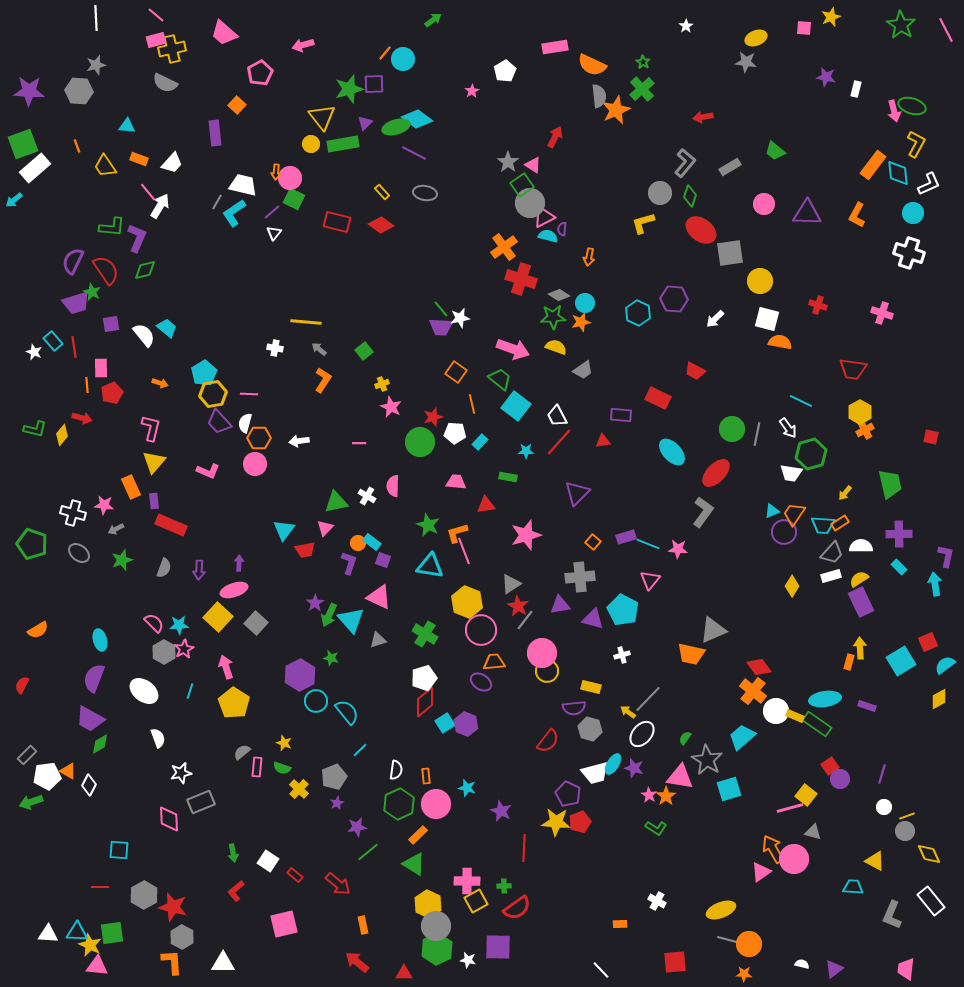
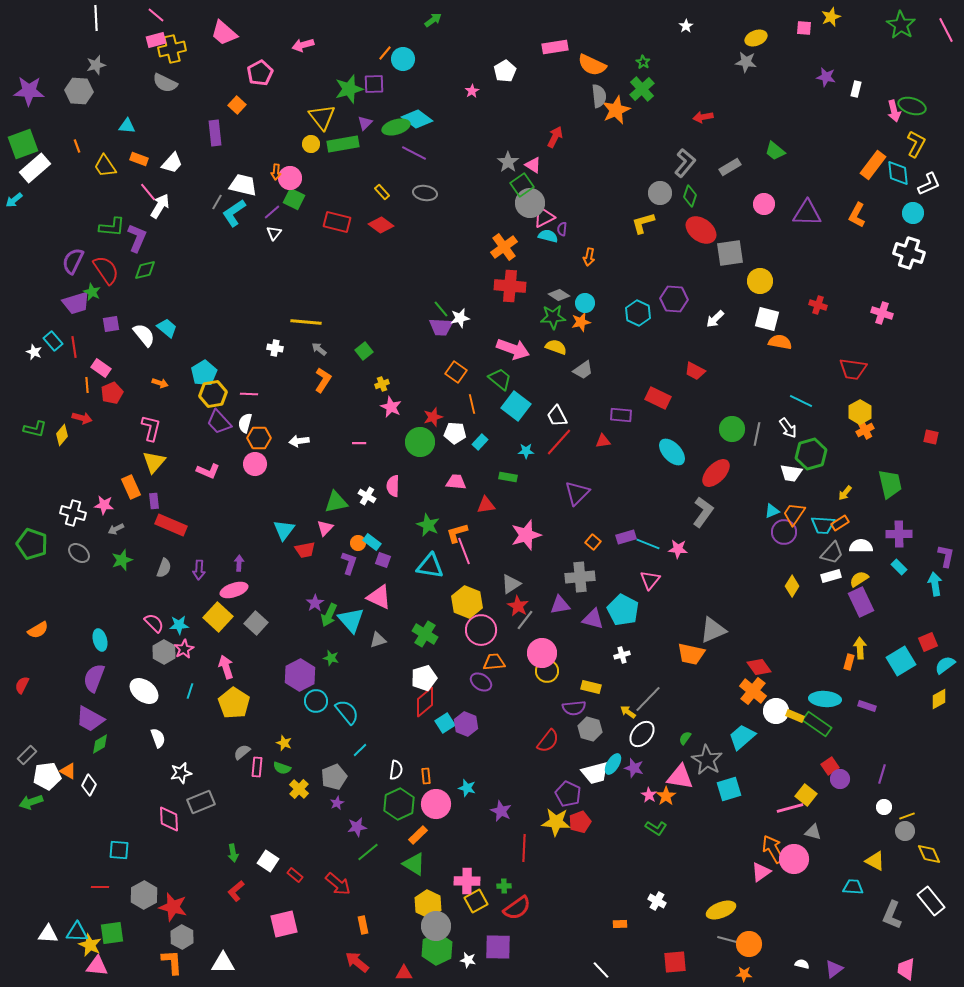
red cross at (521, 279): moved 11 px left, 7 px down; rotated 12 degrees counterclockwise
pink rectangle at (101, 368): rotated 54 degrees counterclockwise
cyan ellipse at (825, 699): rotated 12 degrees clockwise
